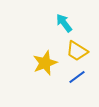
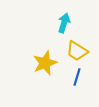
cyan arrow: rotated 54 degrees clockwise
blue line: rotated 36 degrees counterclockwise
